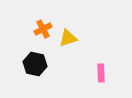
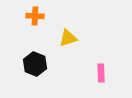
orange cross: moved 8 px left, 13 px up; rotated 30 degrees clockwise
black hexagon: rotated 10 degrees clockwise
